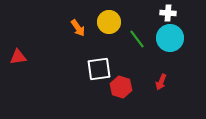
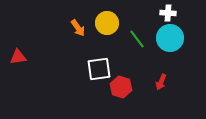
yellow circle: moved 2 px left, 1 px down
